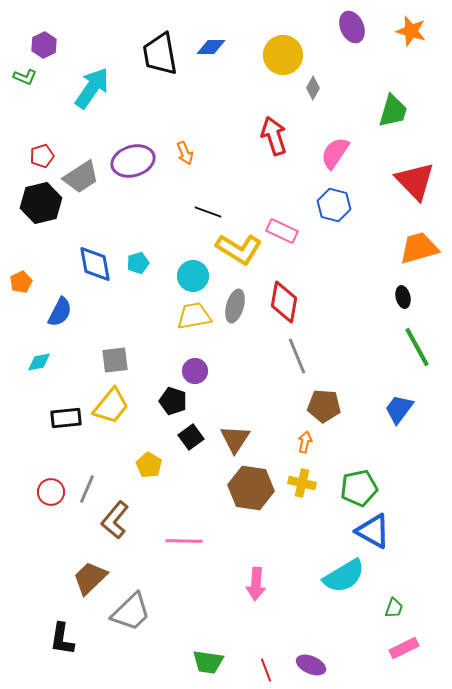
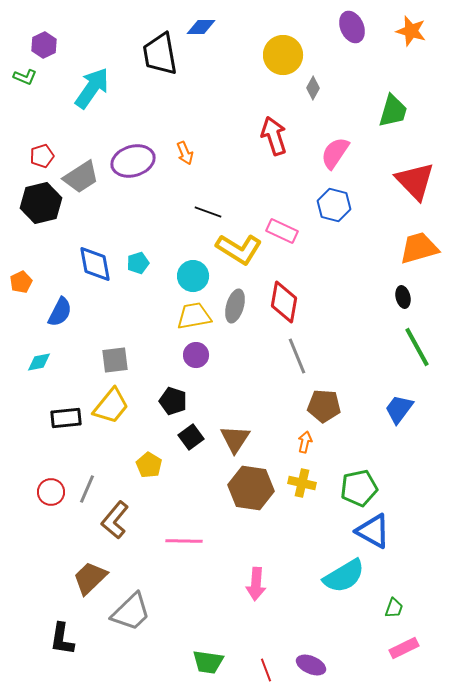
blue diamond at (211, 47): moved 10 px left, 20 px up
purple circle at (195, 371): moved 1 px right, 16 px up
